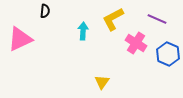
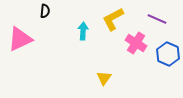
yellow triangle: moved 2 px right, 4 px up
